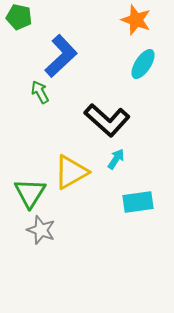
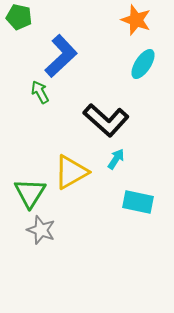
black L-shape: moved 1 px left
cyan rectangle: rotated 20 degrees clockwise
